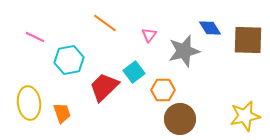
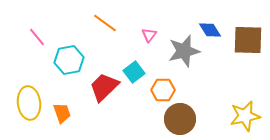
blue diamond: moved 2 px down
pink line: moved 2 px right; rotated 24 degrees clockwise
